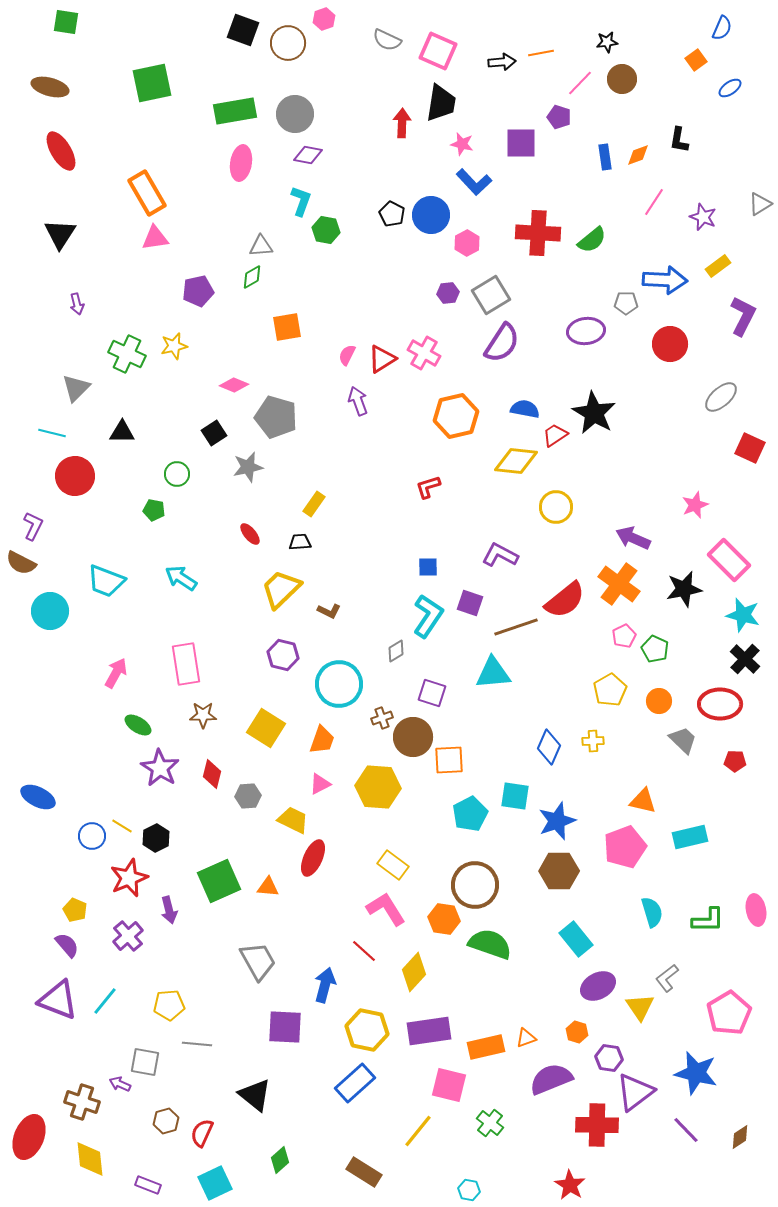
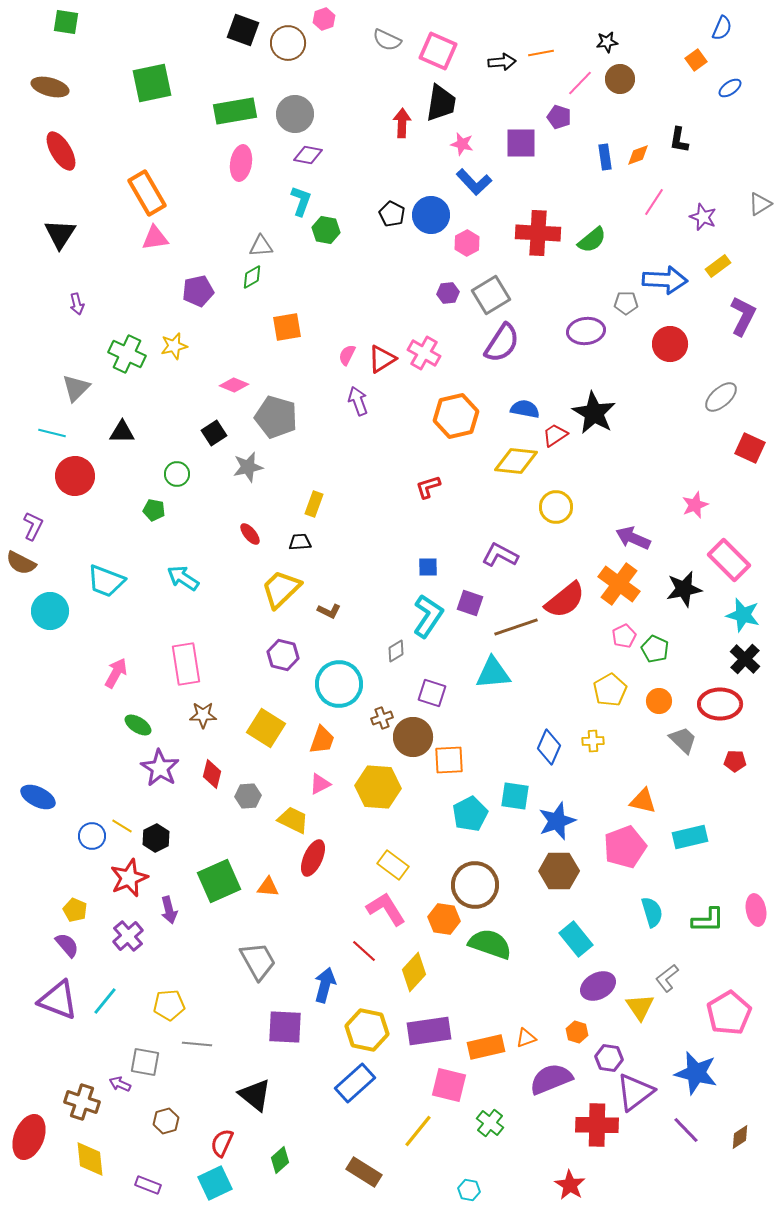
brown circle at (622, 79): moved 2 px left
yellow rectangle at (314, 504): rotated 15 degrees counterclockwise
cyan arrow at (181, 578): moved 2 px right
red semicircle at (202, 1133): moved 20 px right, 10 px down
